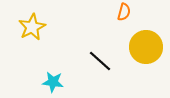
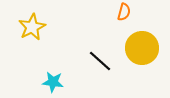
yellow circle: moved 4 px left, 1 px down
